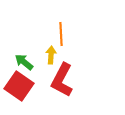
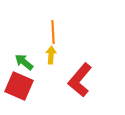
orange line: moved 8 px left, 2 px up
red L-shape: moved 18 px right; rotated 12 degrees clockwise
red square: rotated 12 degrees counterclockwise
